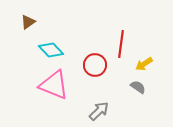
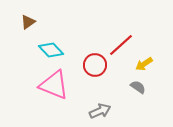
red line: moved 1 px down; rotated 40 degrees clockwise
gray arrow: moved 1 px right; rotated 20 degrees clockwise
